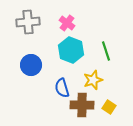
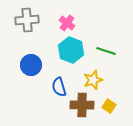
gray cross: moved 1 px left, 2 px up
green line: rotated 54 degrees counterclockwise
blue semicircle: moved 3 px left, 1 px up
yellow square: moved 1 px up
